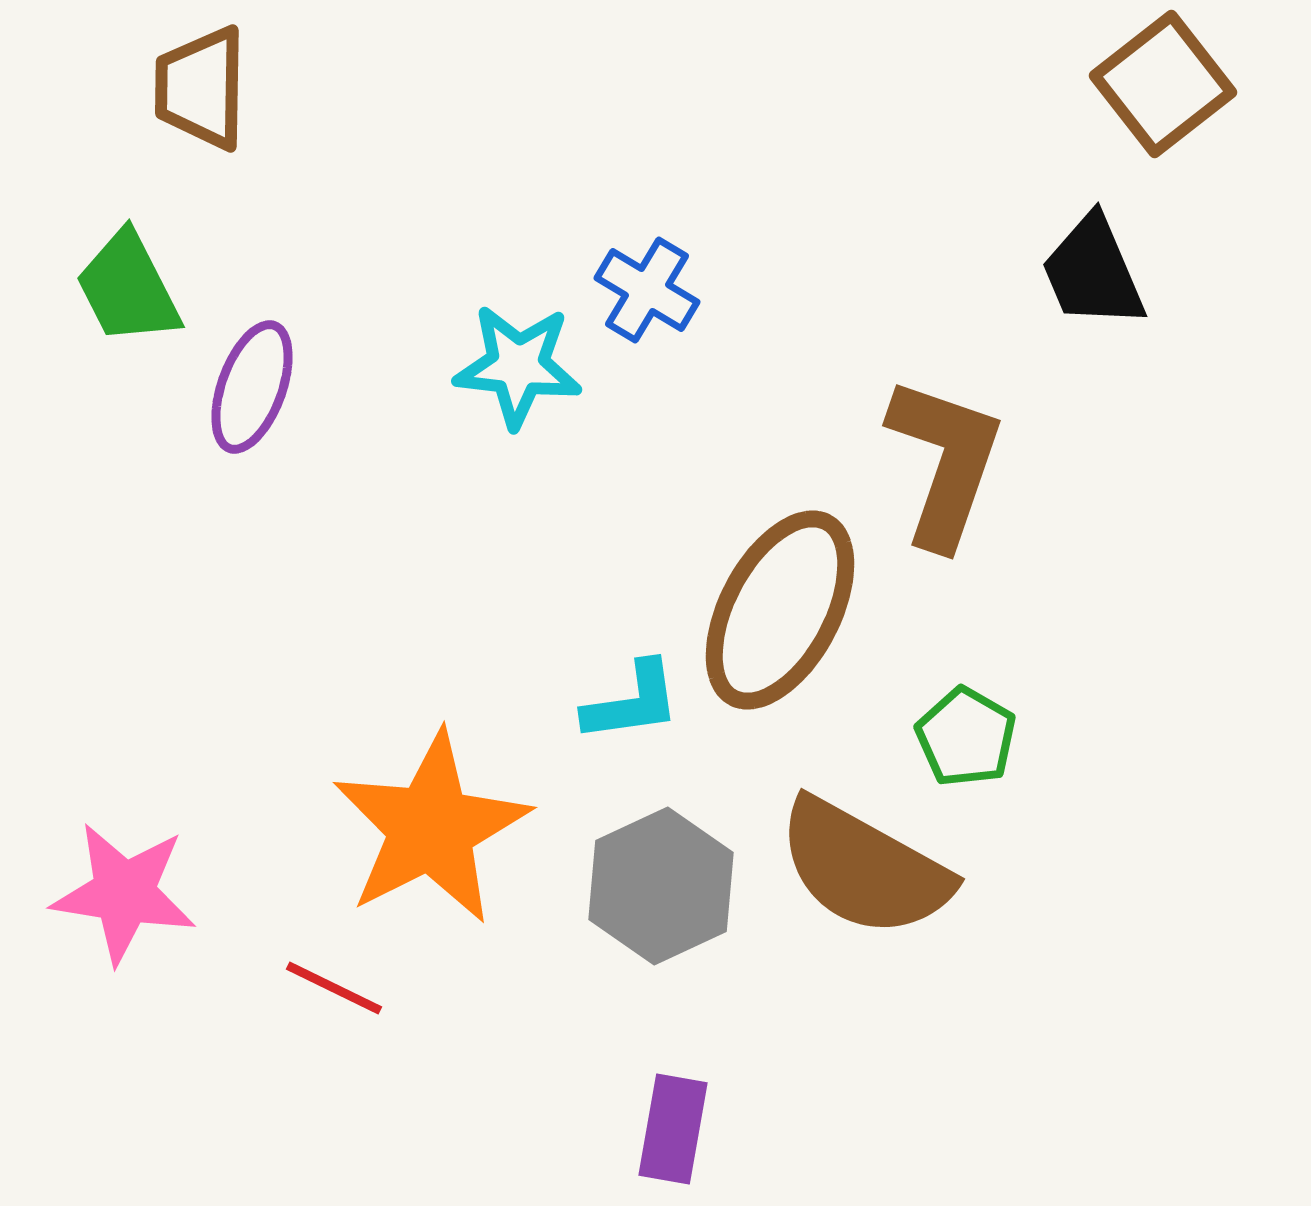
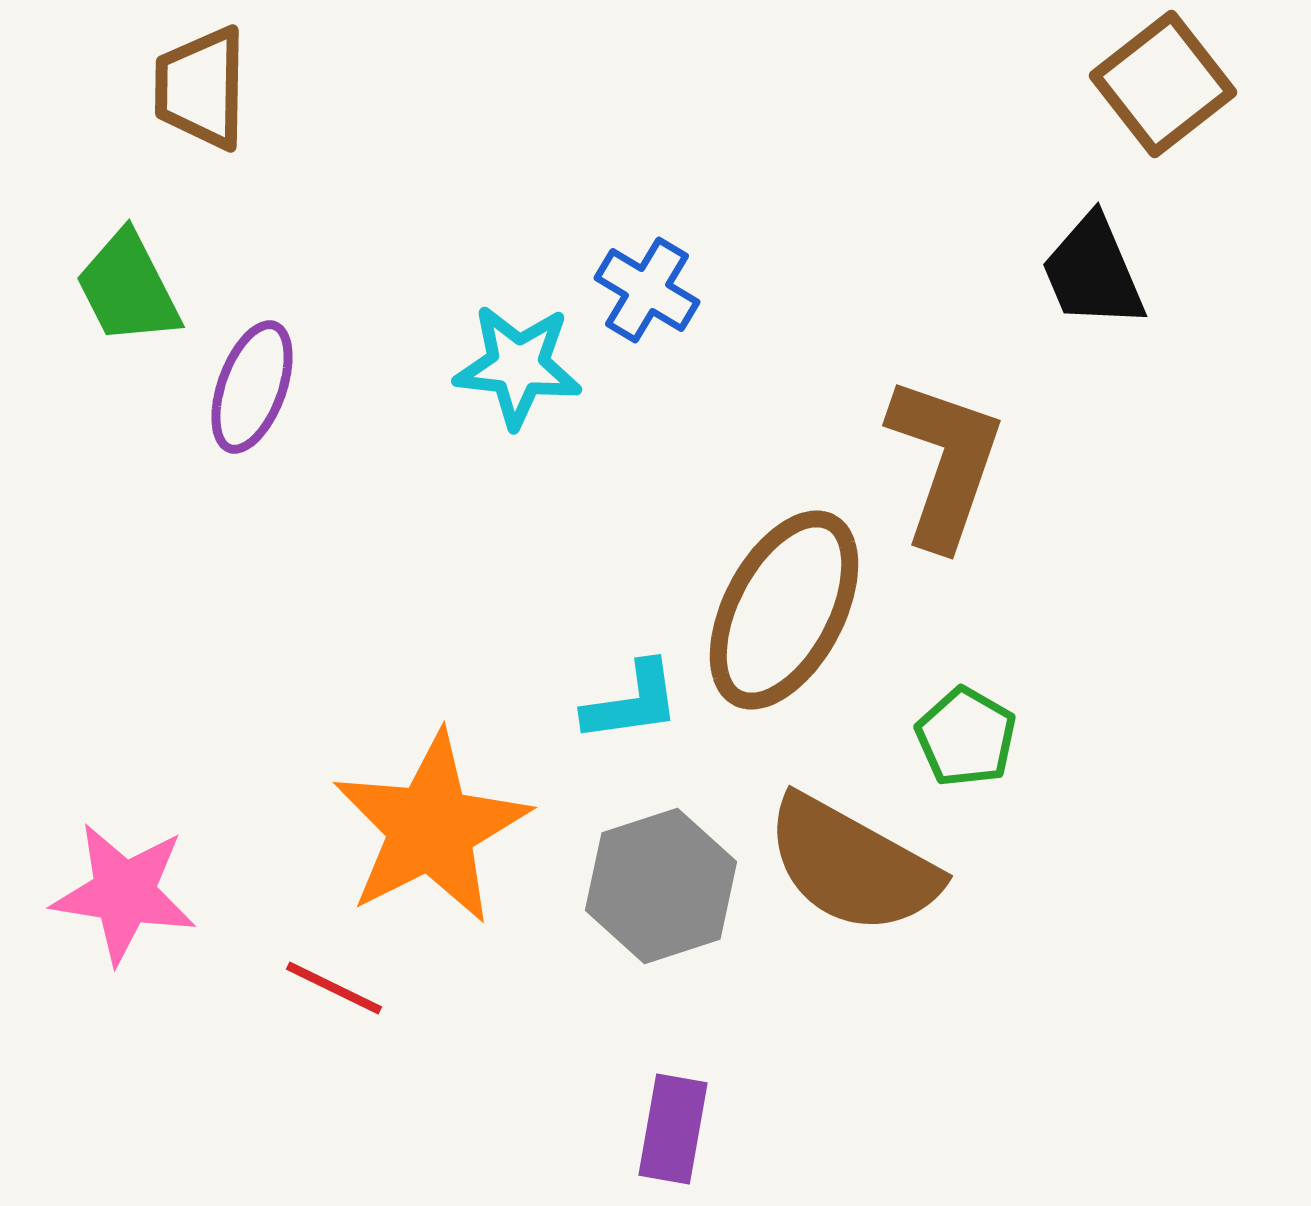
brown ellipse: moved 4 px right
brown semicircle: moved 12 px left, 3 px up
gray hexagon: rotated 7 degrees clockwise
